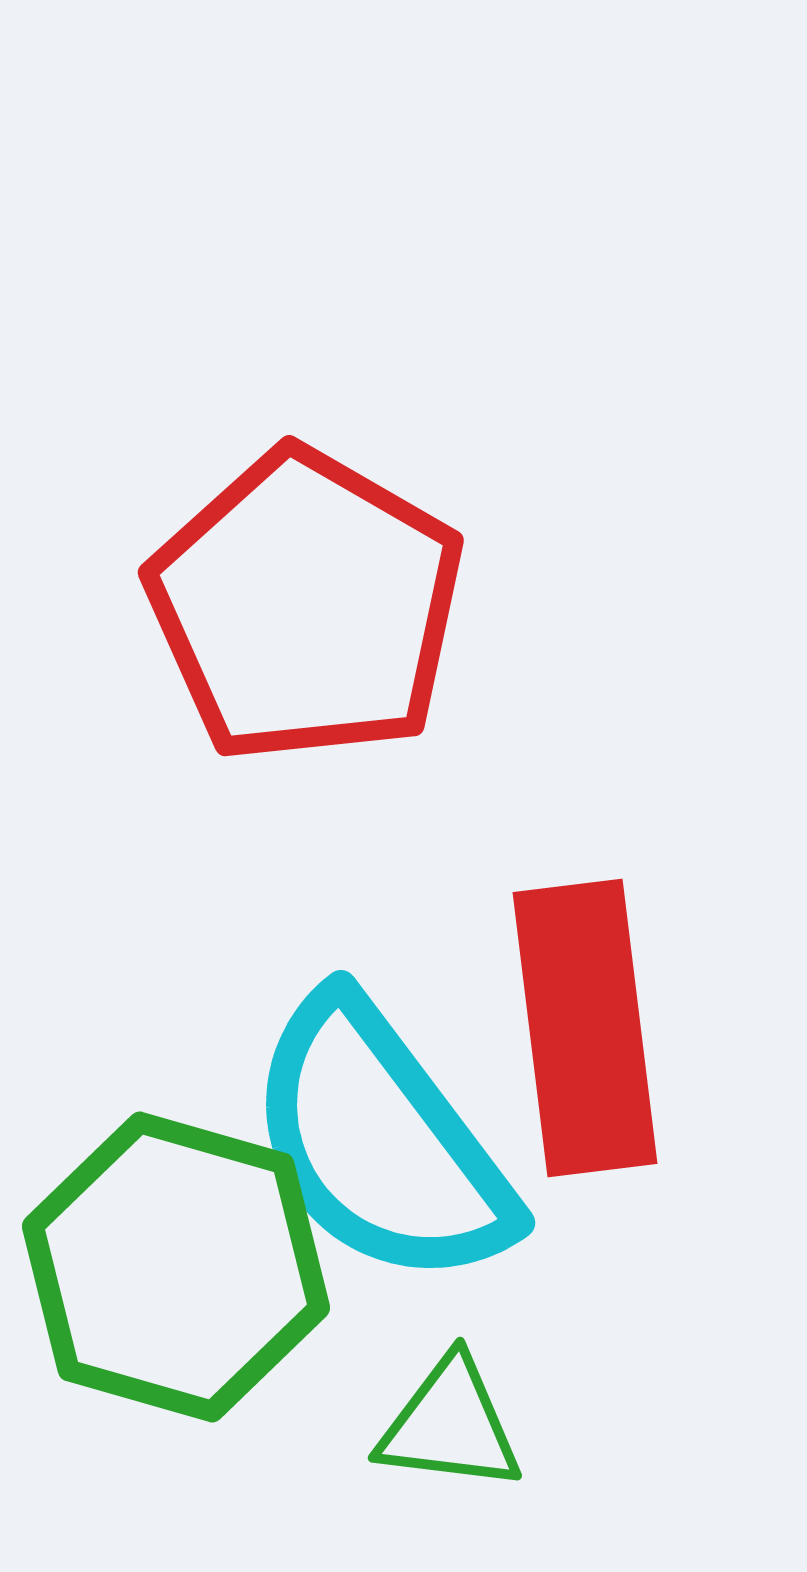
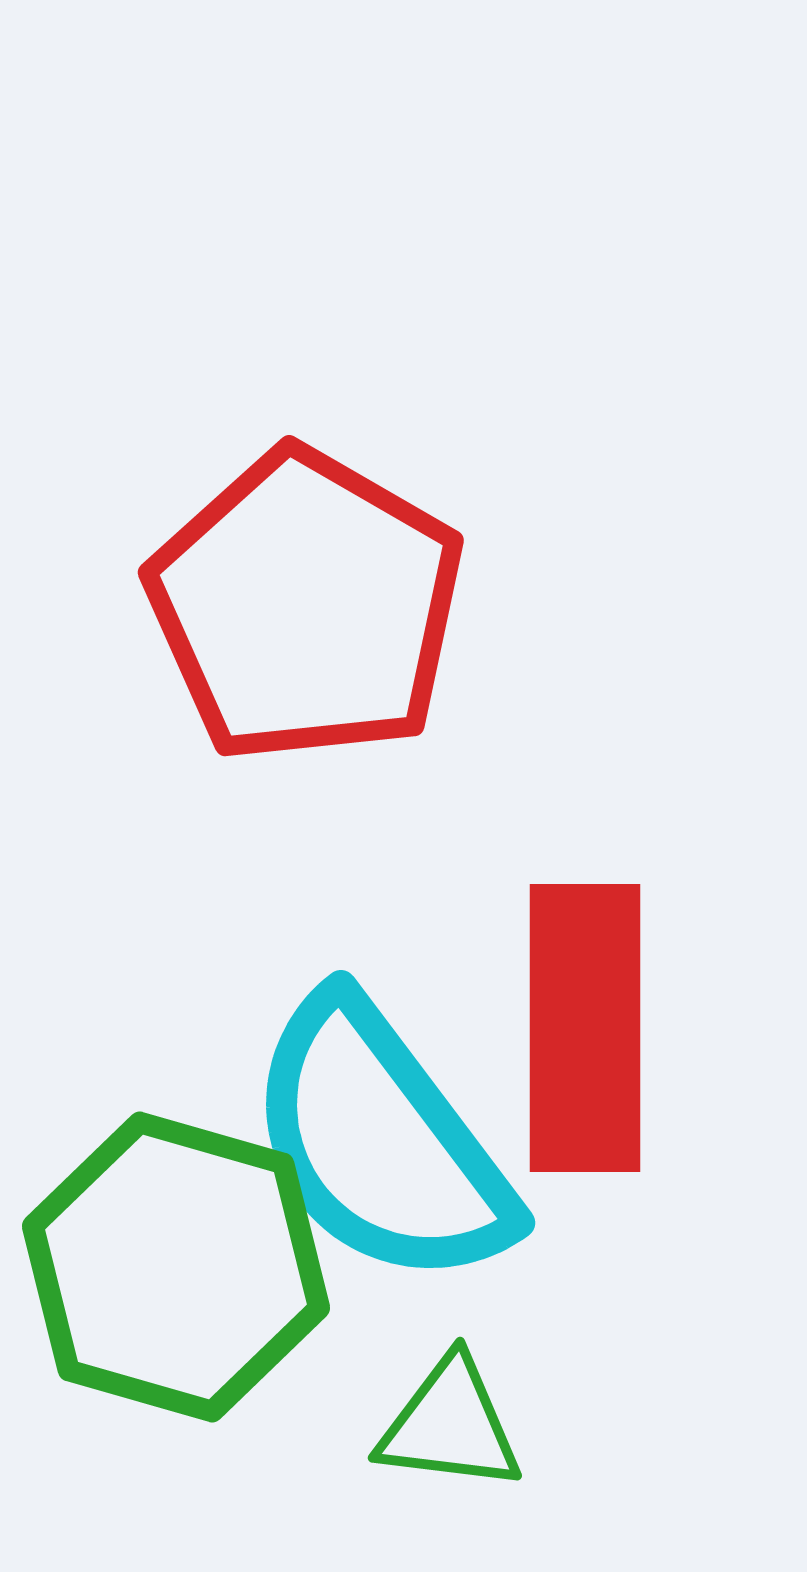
red rectangle: rotated 7 degrees clockwise
